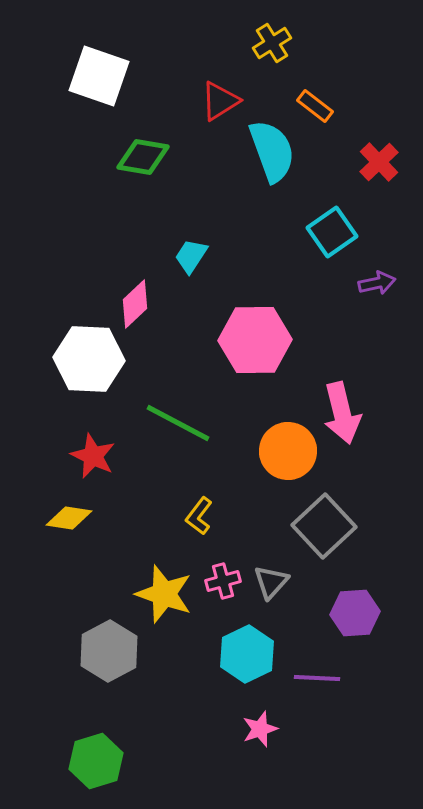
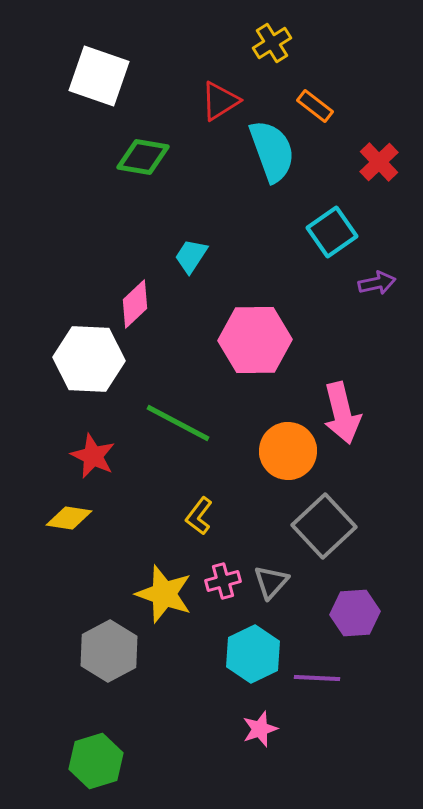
cyan hexagon: moved 6 px right
